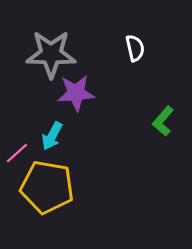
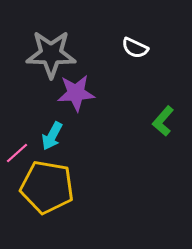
white semicircle: rotated 128 degrees clockwise
